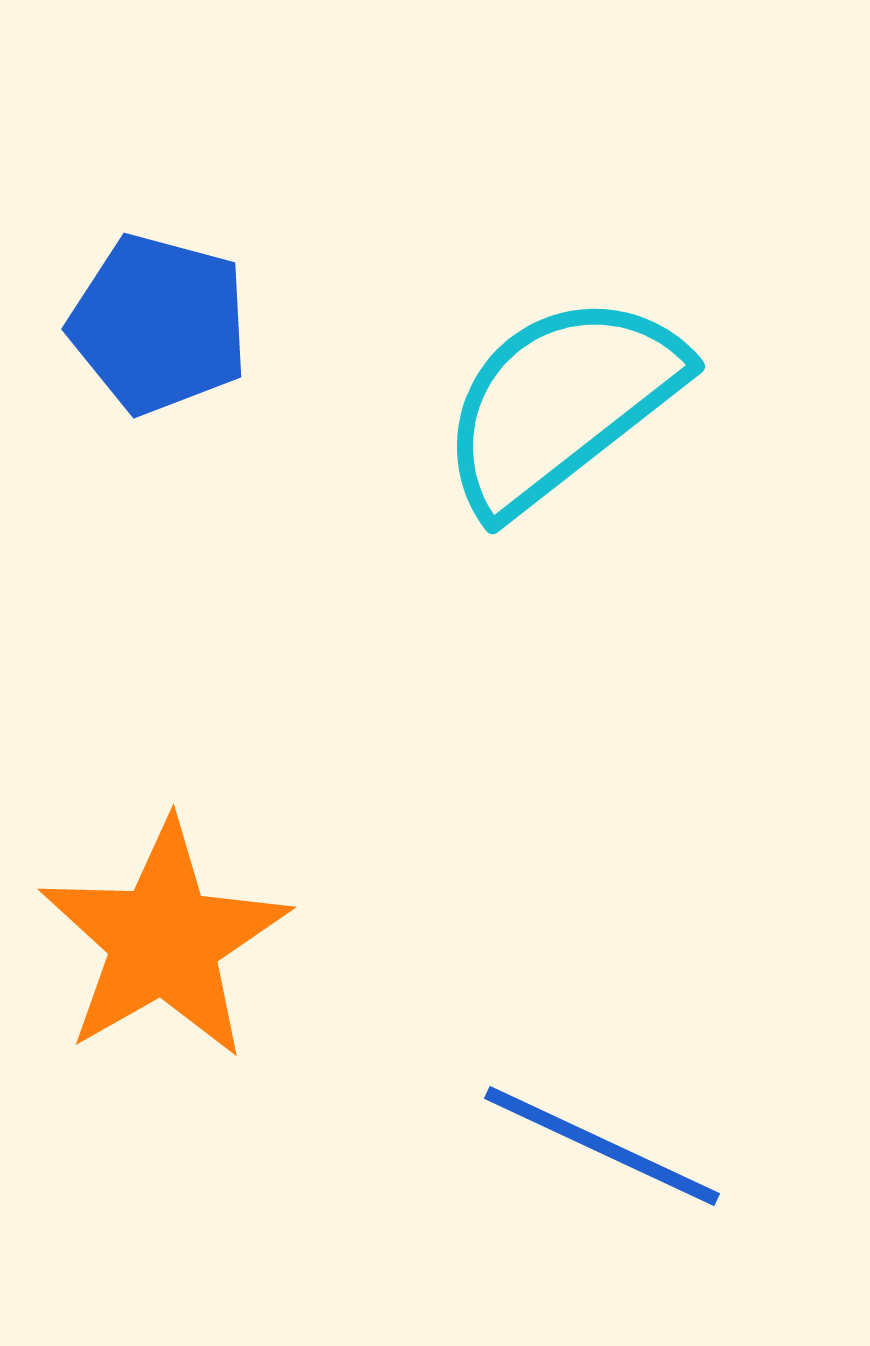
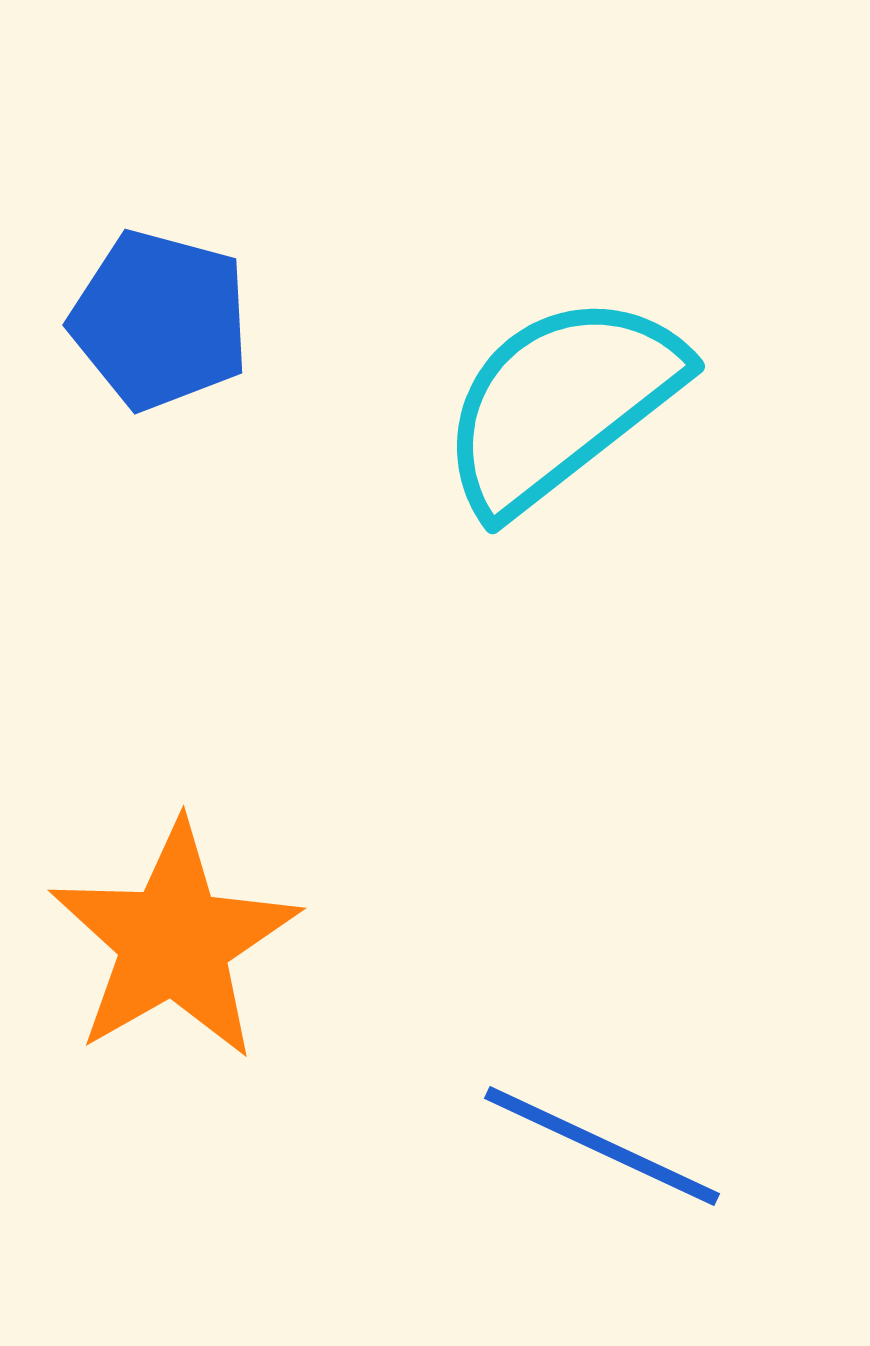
blue pentagon: moved 1 px right, 4 px up
orange star: moved 10 px right, 1 px down
